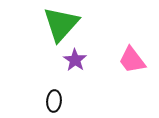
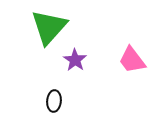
green triangle: moved 12 px left, 3 px down
